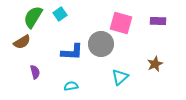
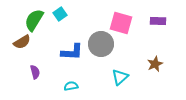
green semicircle: moved 1 px right, 3 px down
